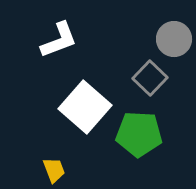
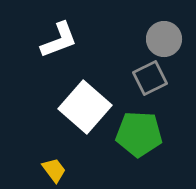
gray circle: moved 10 px left
gray square: rotated 20 degrees clockwise
yellow trapezoid: rotated 16 degrees counterclockwise
